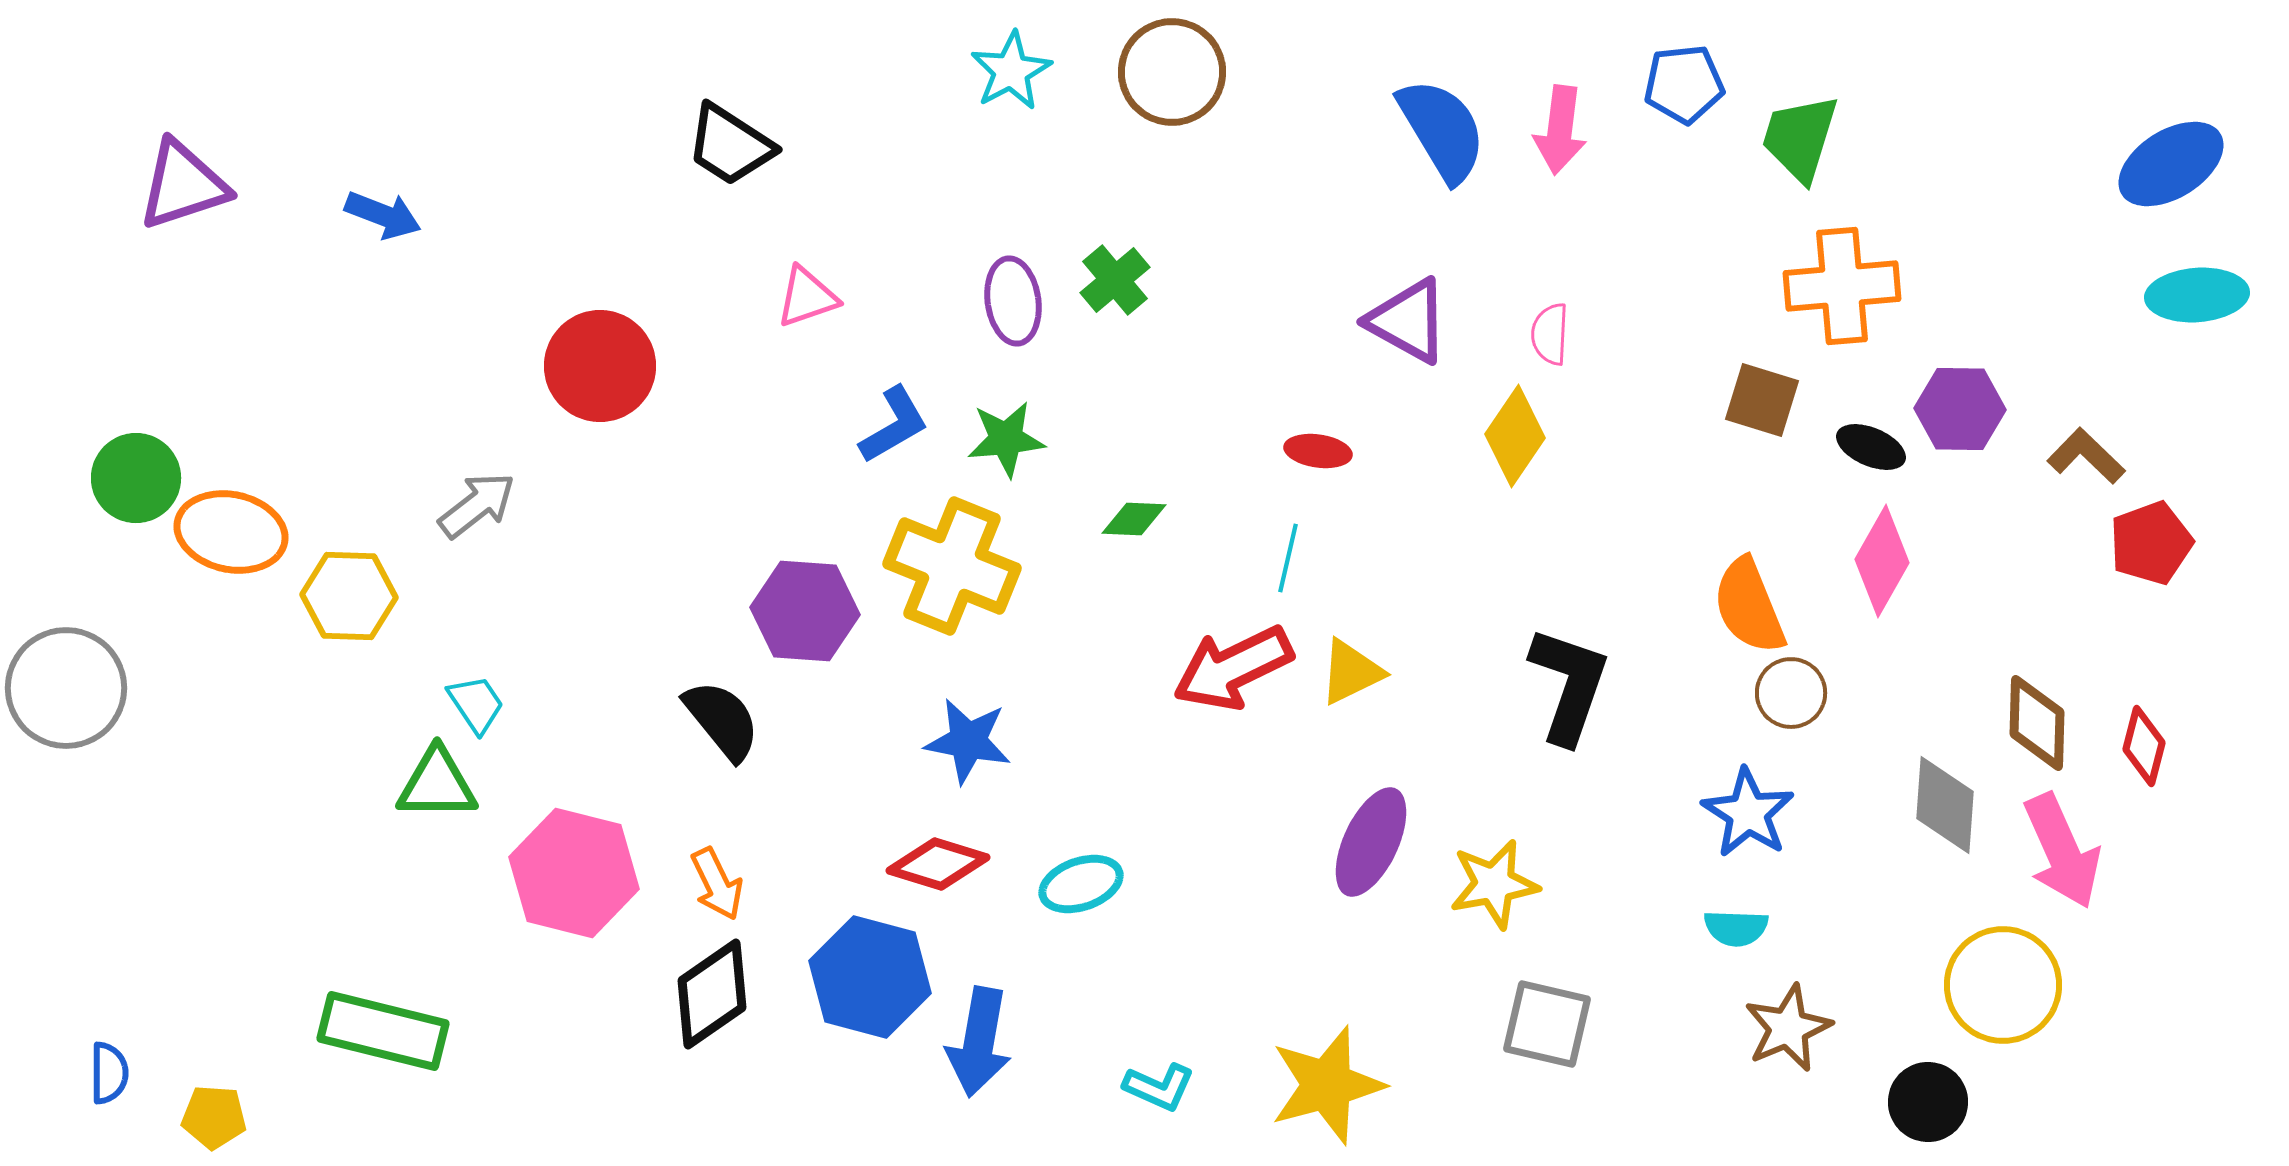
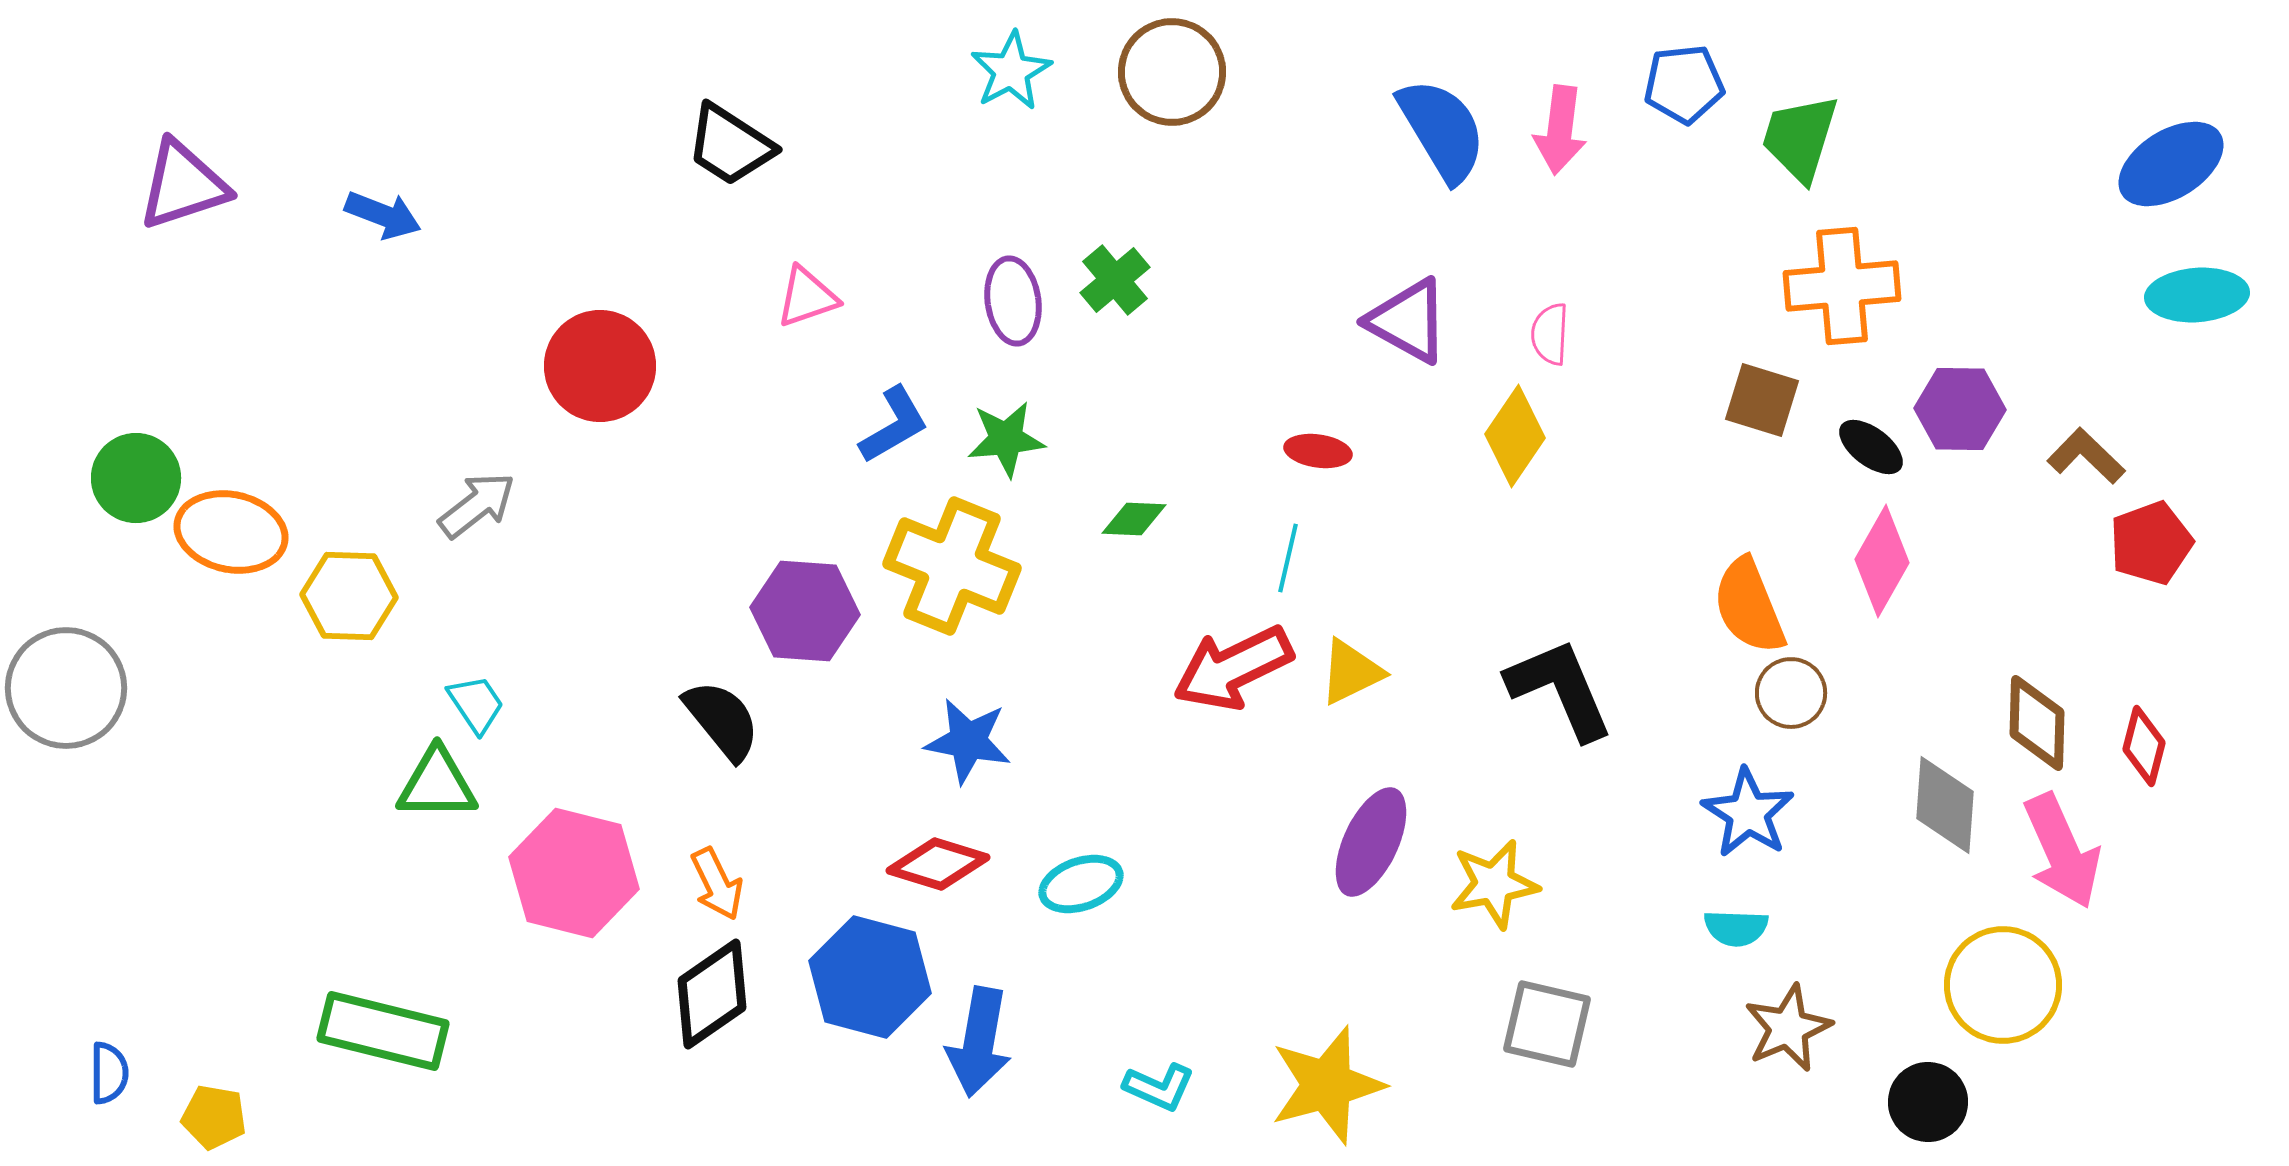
black ellipse at (1871, 447): rotated 14 degrees clockwise
black L-shape at (1569, 685): moved 9 px left, 4 px down; rotated 42 degrees counterclockwise
yellow pentagon at (214, 1117): rotated 6 degrees clockwise
